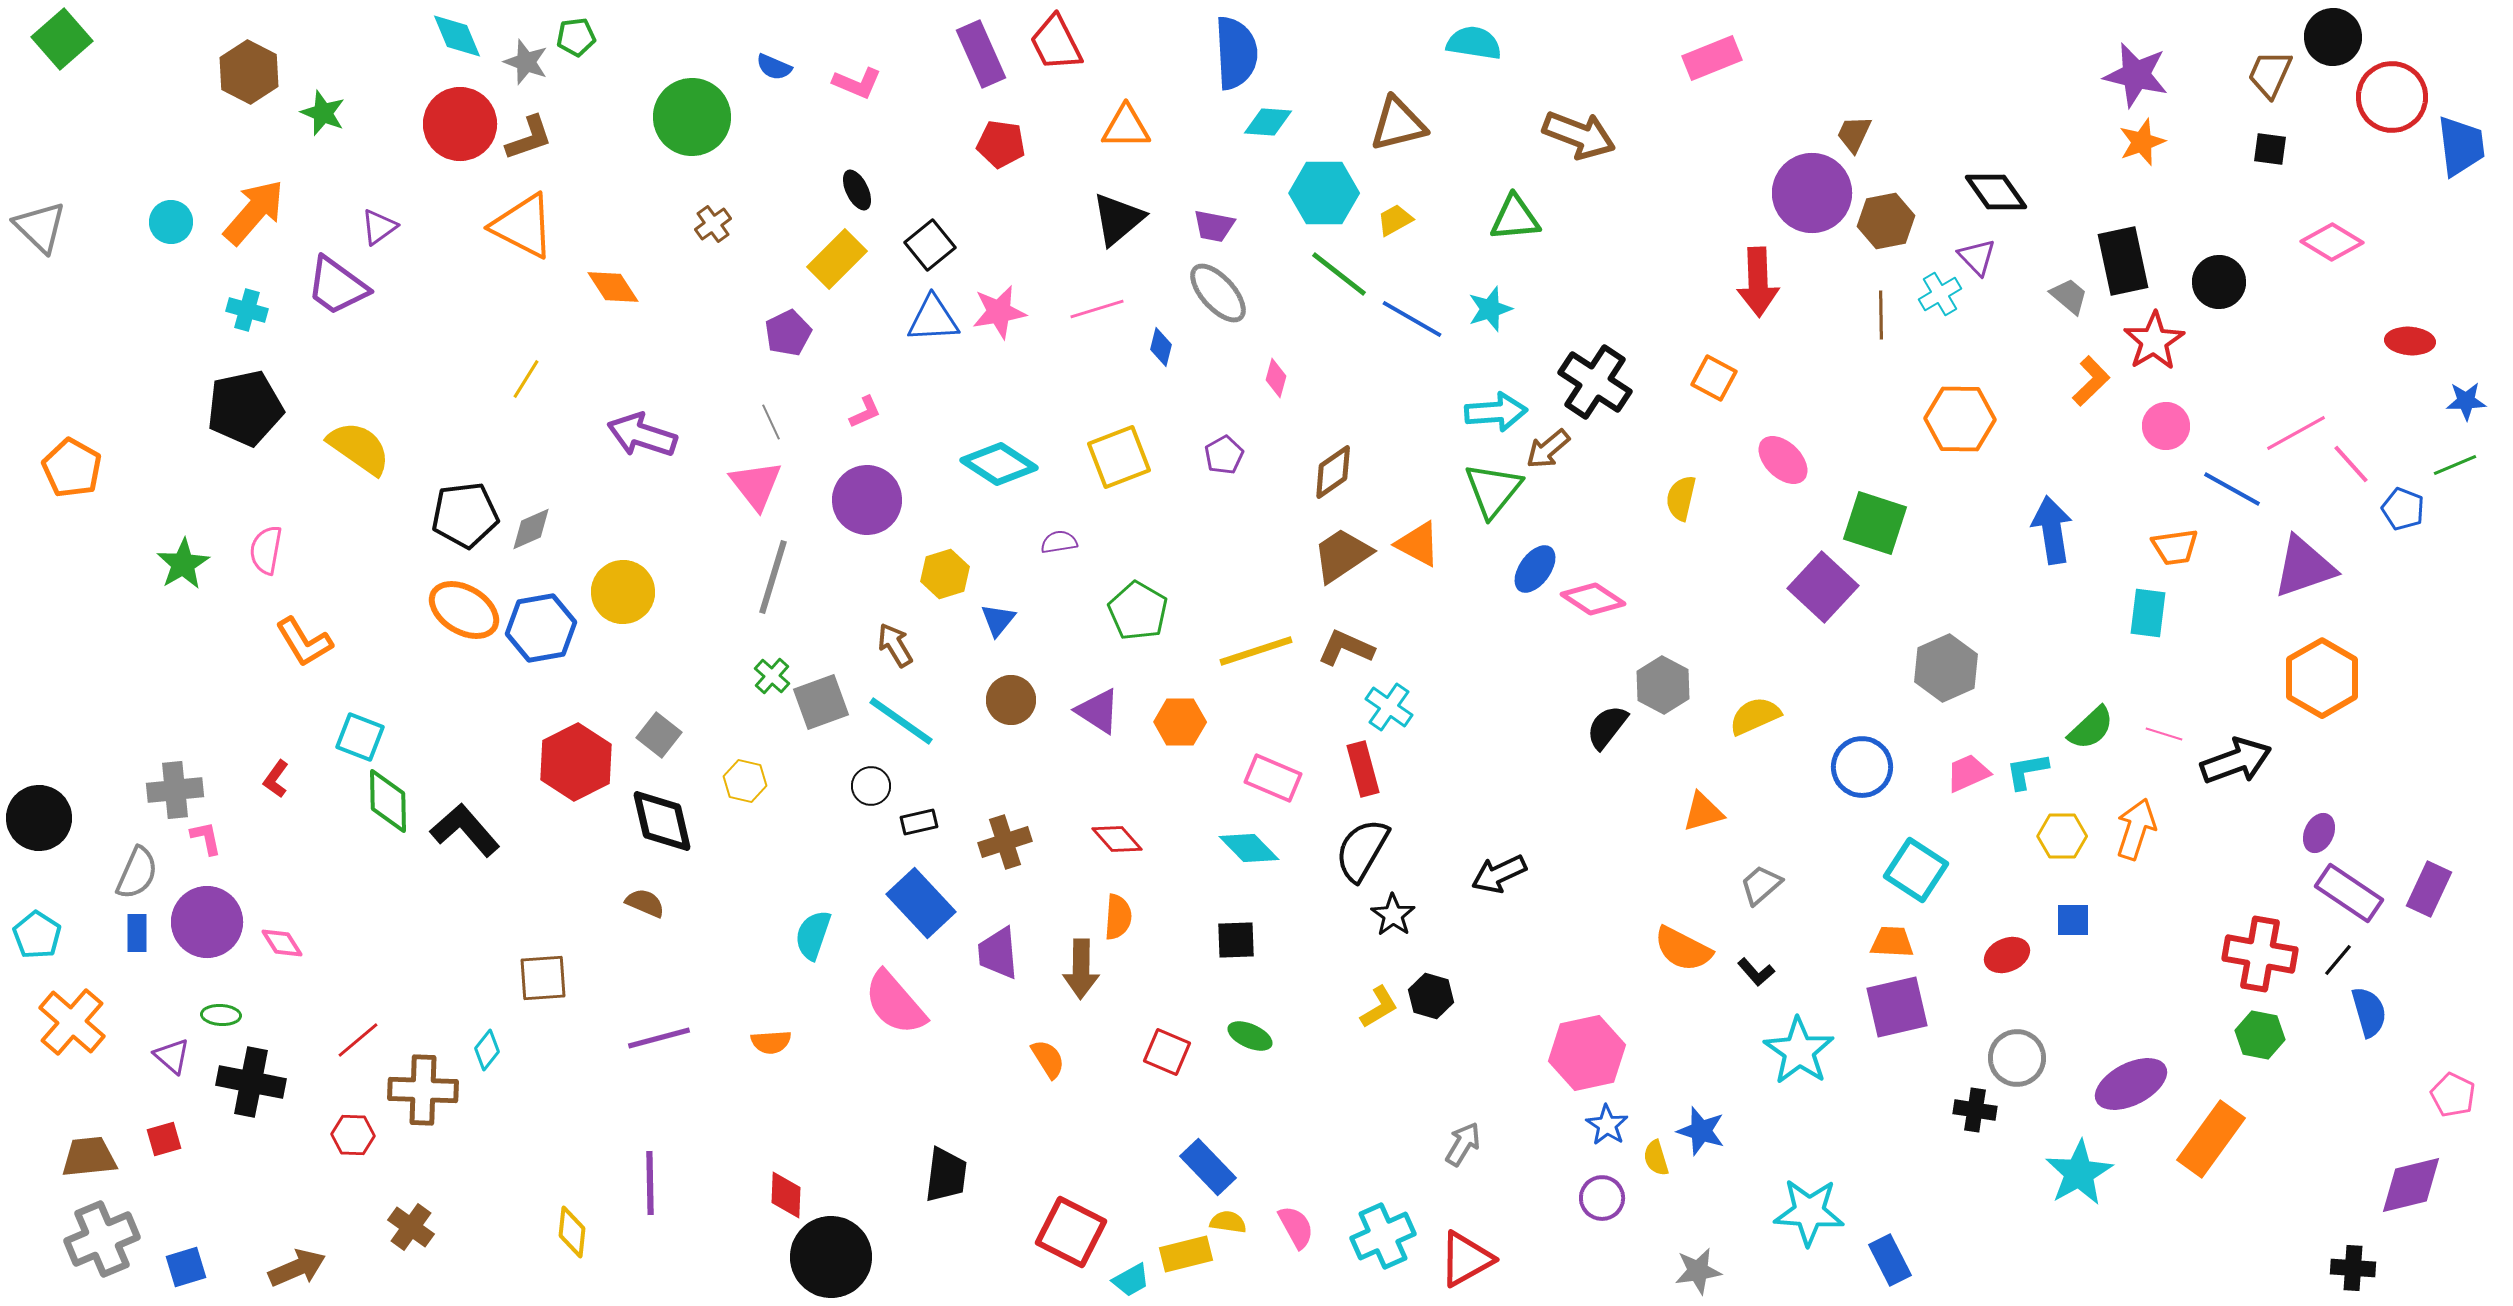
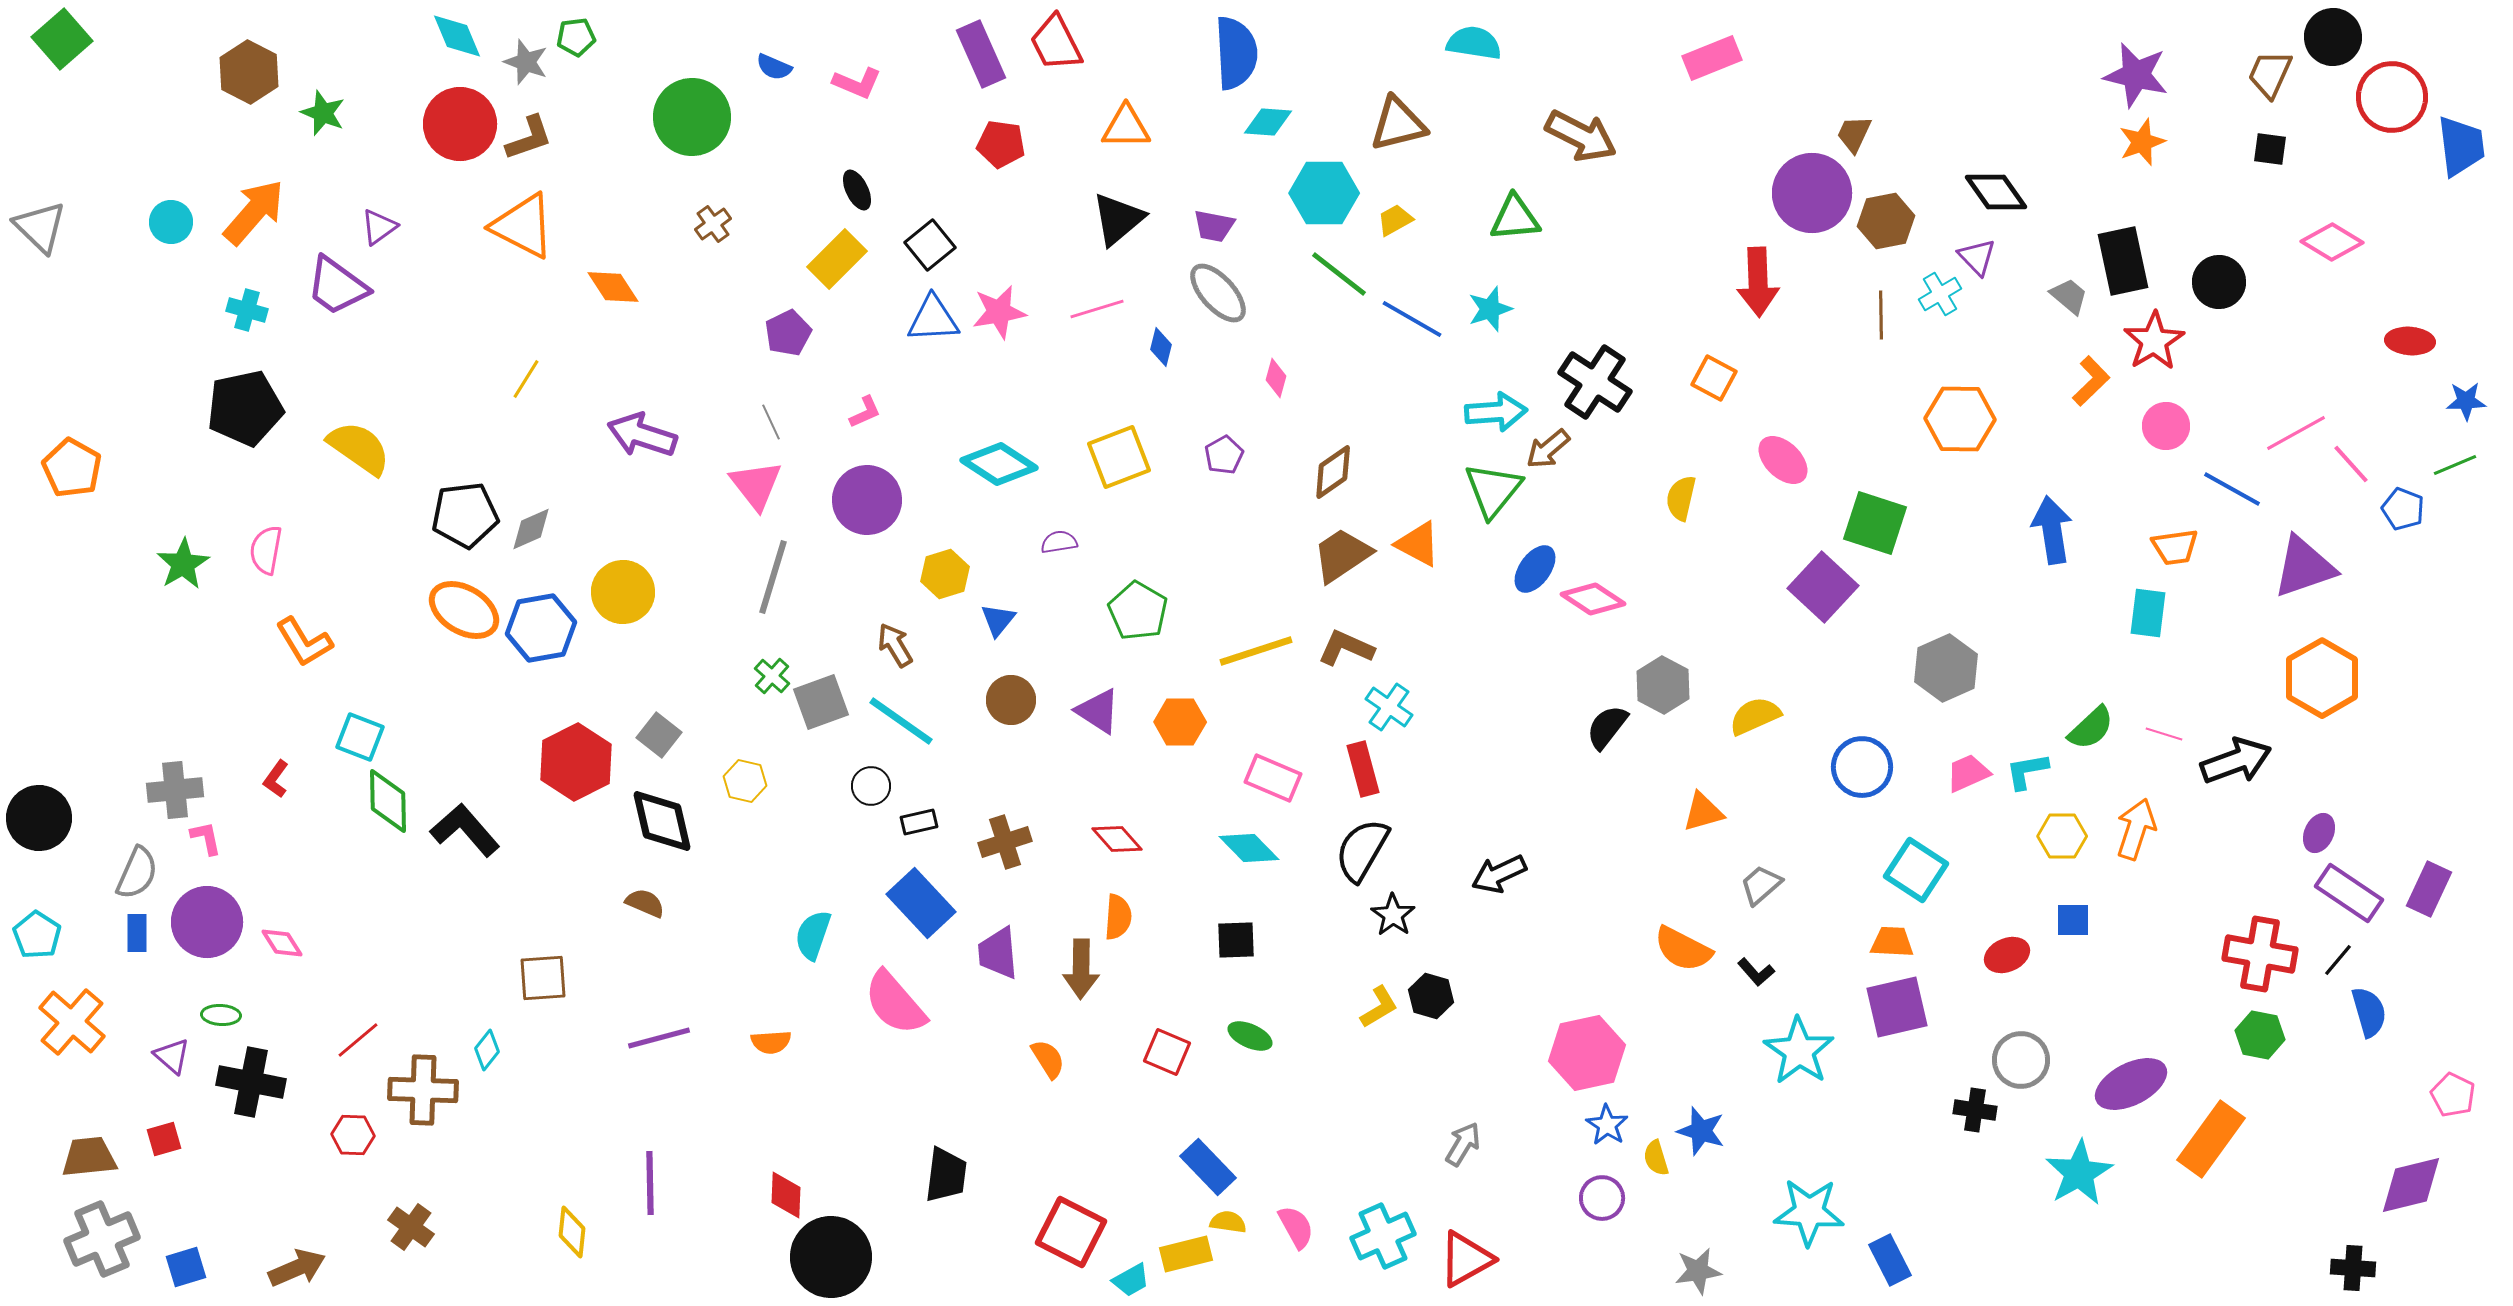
brown arrow at (1579, 135): moved 2 px right, 1 px down; rotated 6 degrees clockwise
gray circle at (2017, 1058): moved 4 px right, 2 px down
